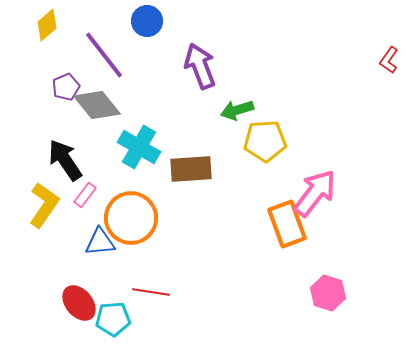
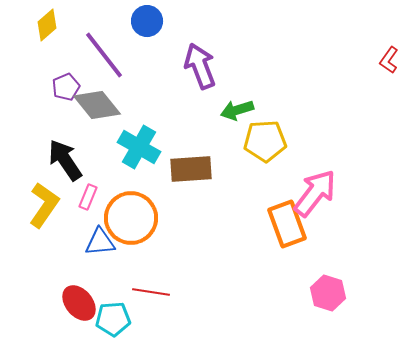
pink rectangle: moved 3 px right, 2 px down; rotated 15 degrees counterclockwise
